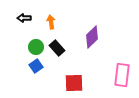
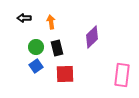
black rectangle: rotated 28 degrees clockwise
red square: moved 9 px left, 9 px up
